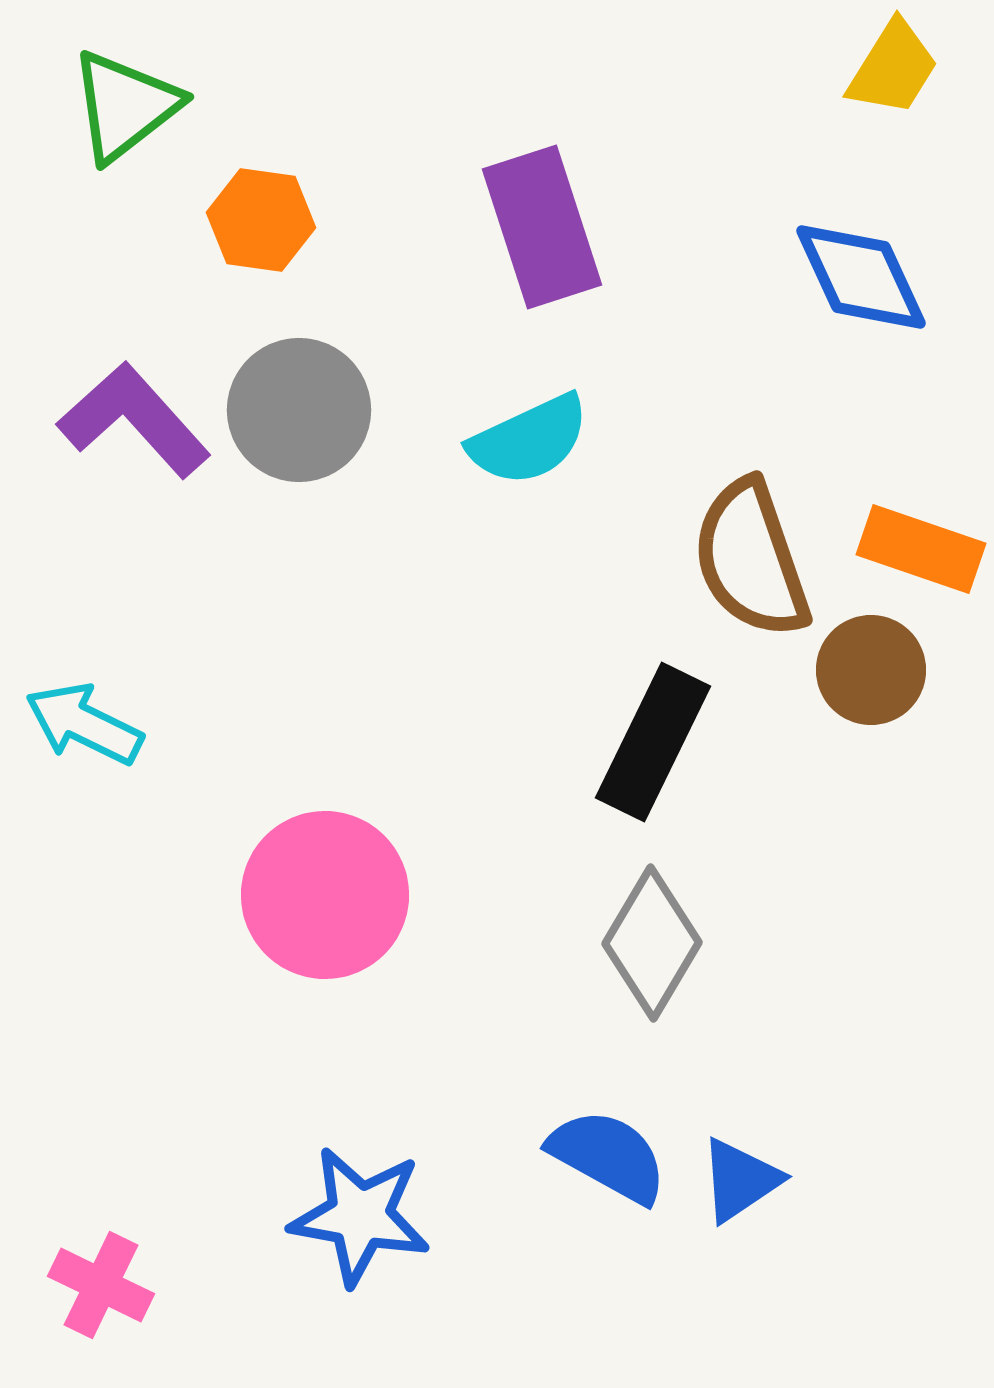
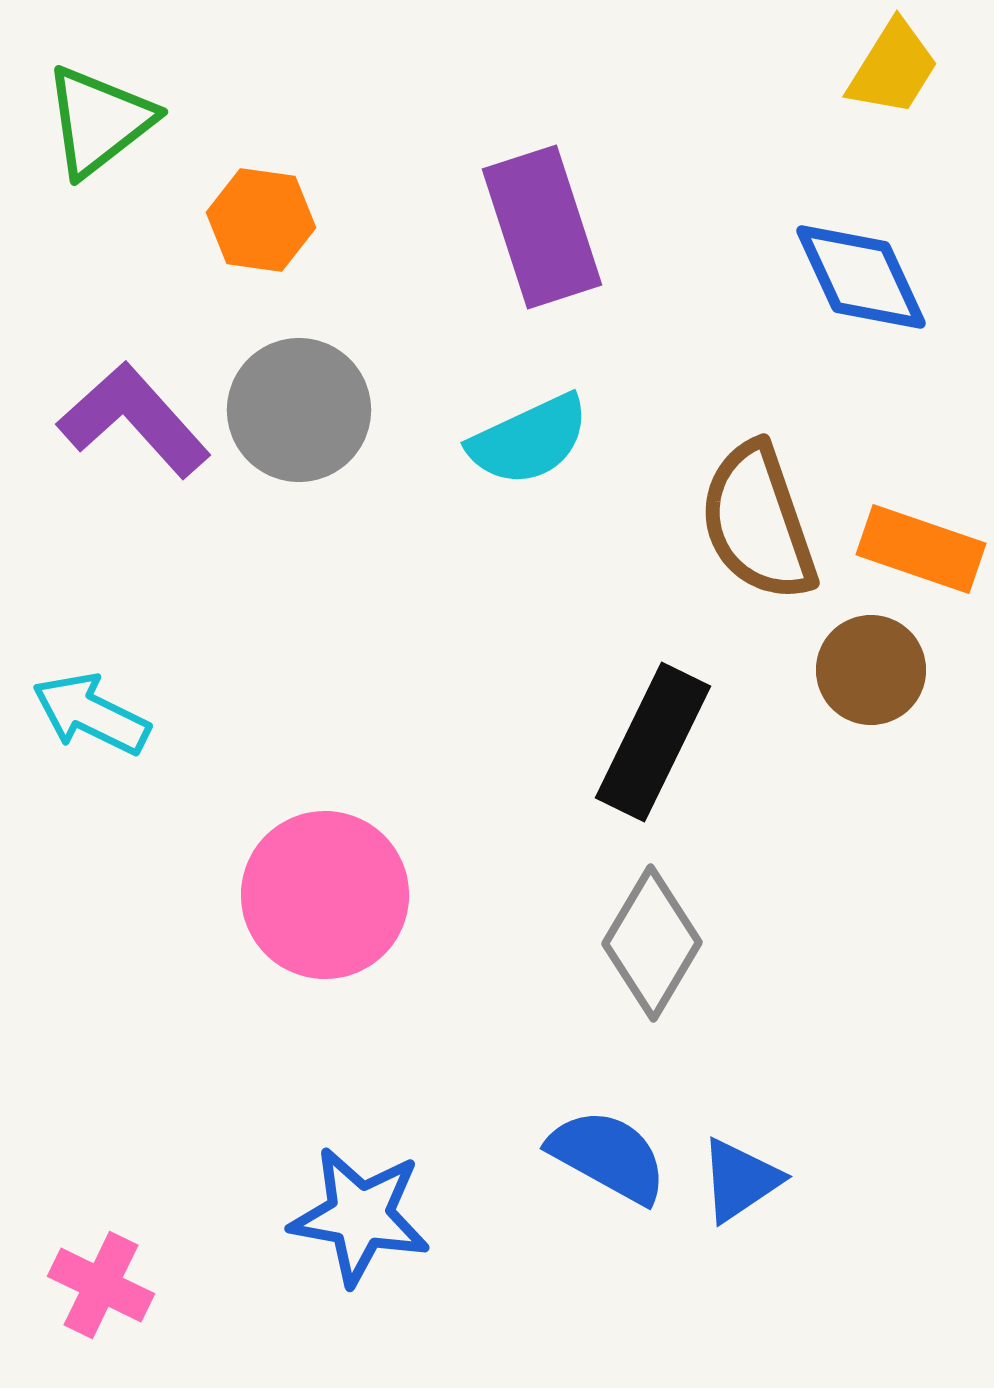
green triangle: moved 26 px left, 15 px down
brown semicircle: moved 7 px right, 37 px up
cyan arrow: moved 7 px right, 10 px up
